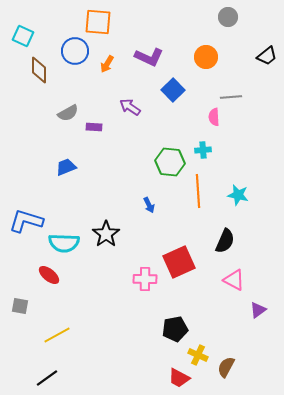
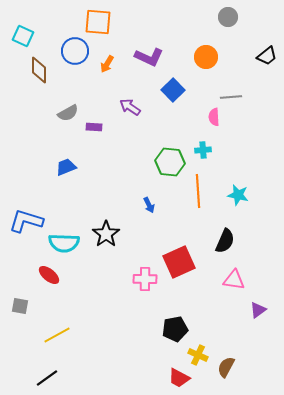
pink triangle: rotated 20 degrees counterclockwise
